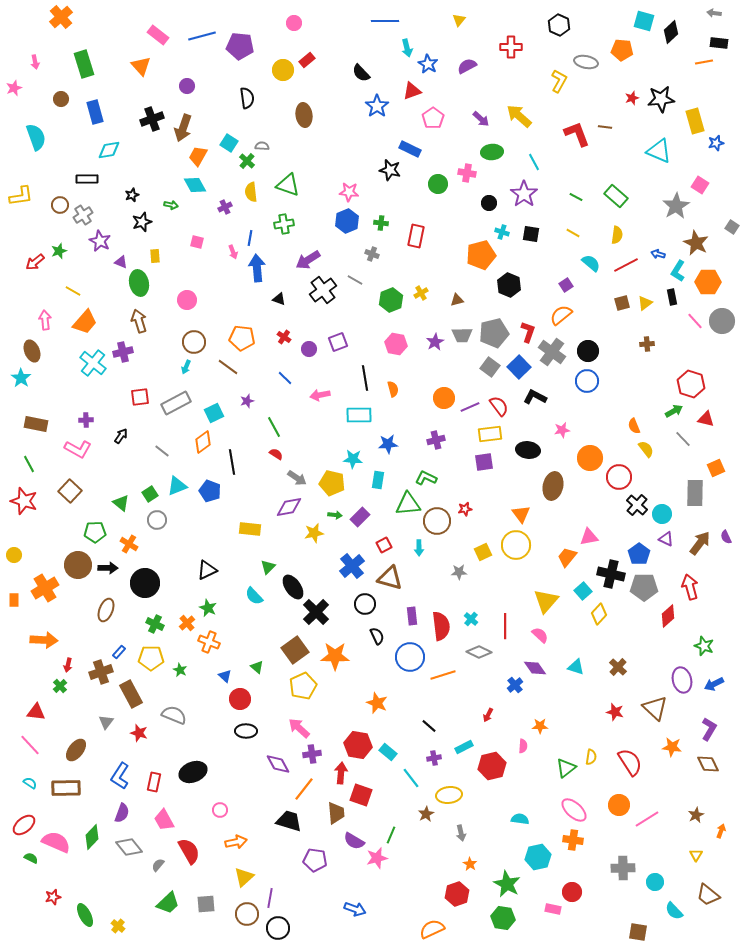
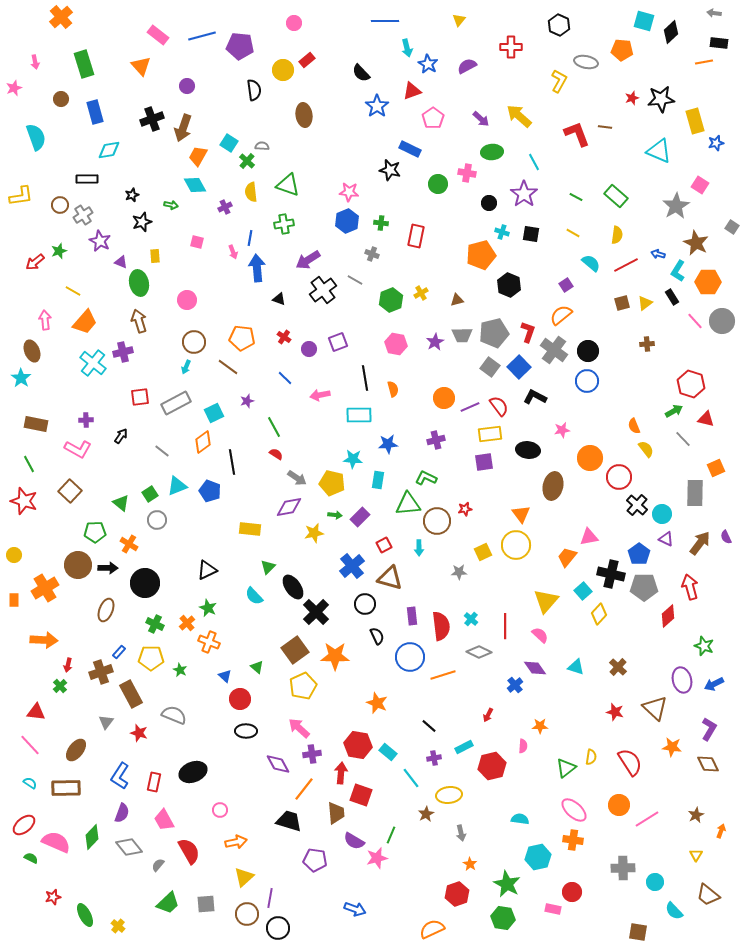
black semicircle at (247, 98): moved 7 px right, 8 px up
black rectangle at (672, 297): rotated 21 degrees counterclockwise
gray cross at (552, 352): moved 2 px right, 2 px up
